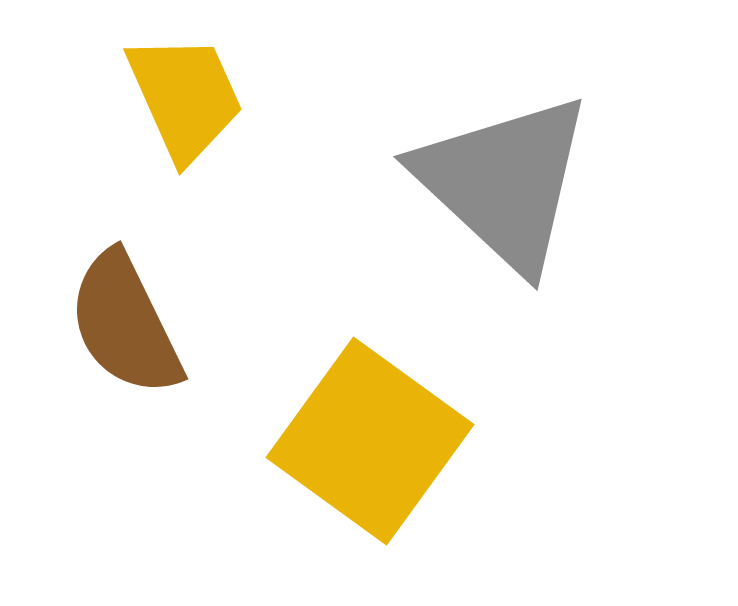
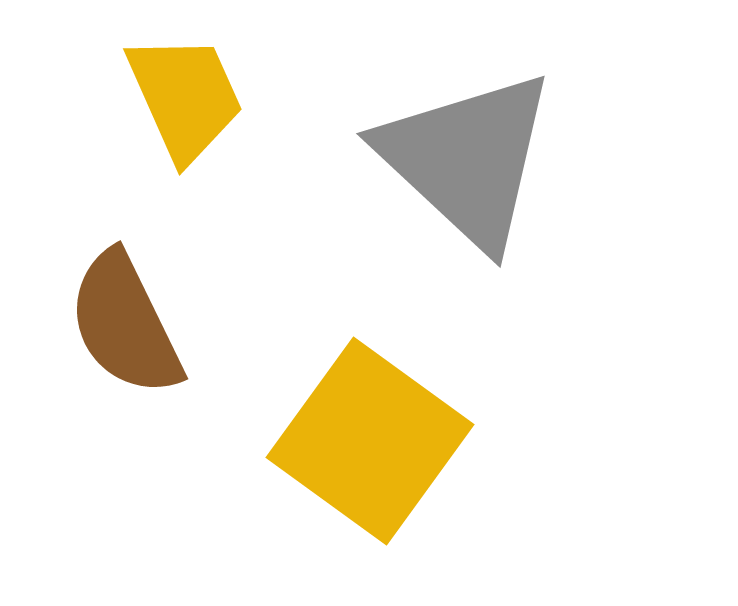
gray triangle: moved 37 px left, 23 px up
